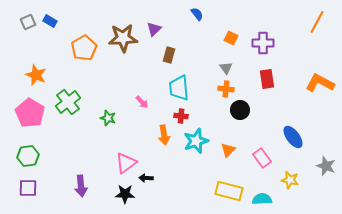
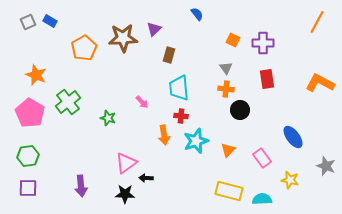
orange square: moved 2 px right, 2 px down
